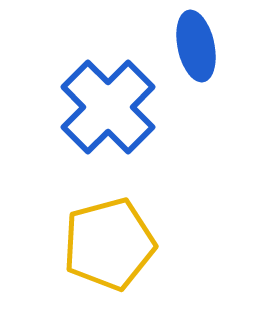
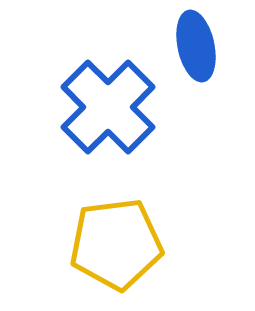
yellow pentagon: moved 7 px right; rotated 8 degrees clockwise
